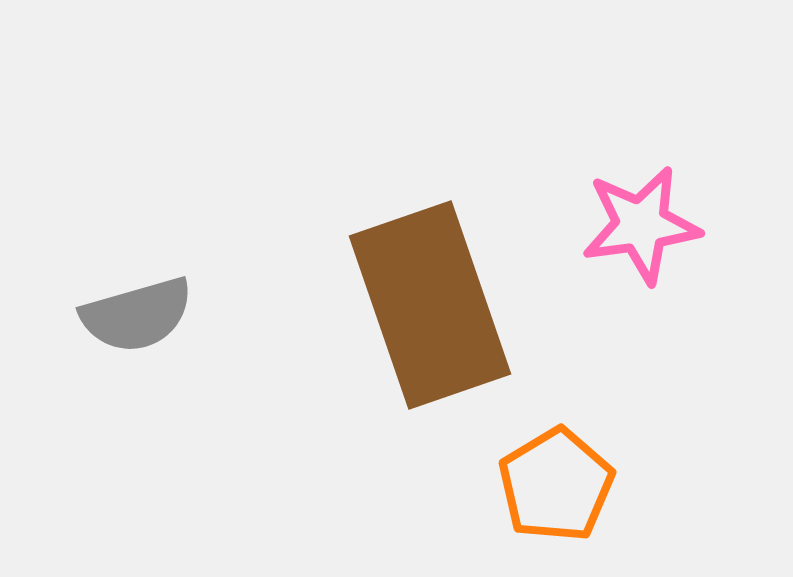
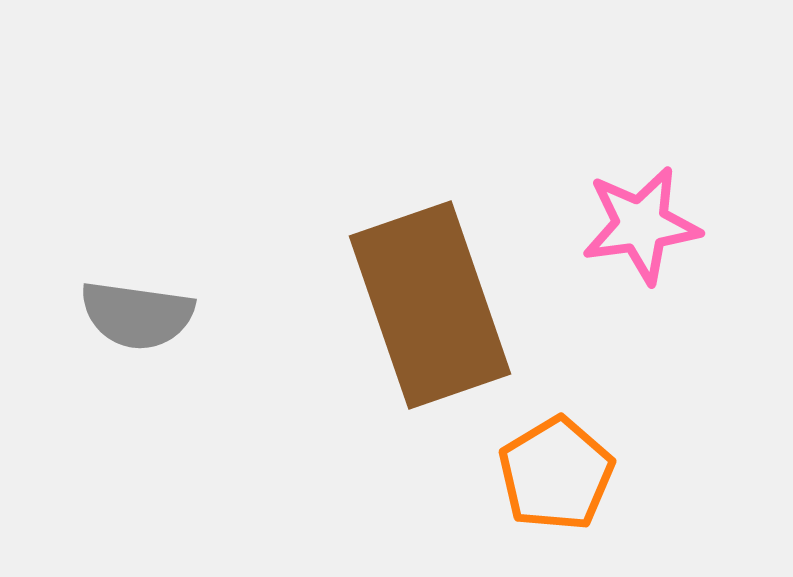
gray semicircle: rotated 24 degrees clockwise
orange pentagon: moved 11 px up
